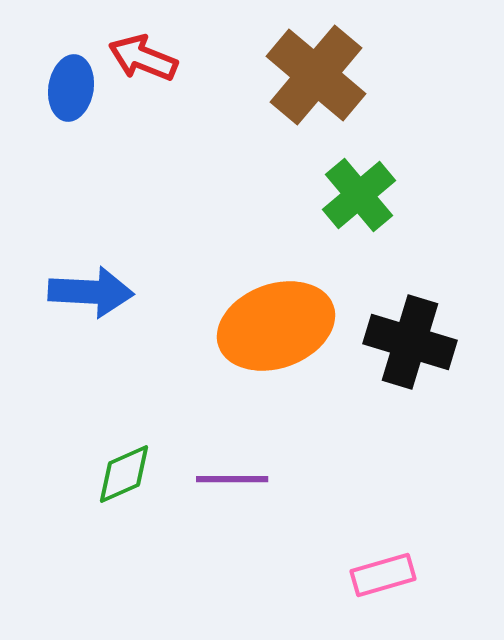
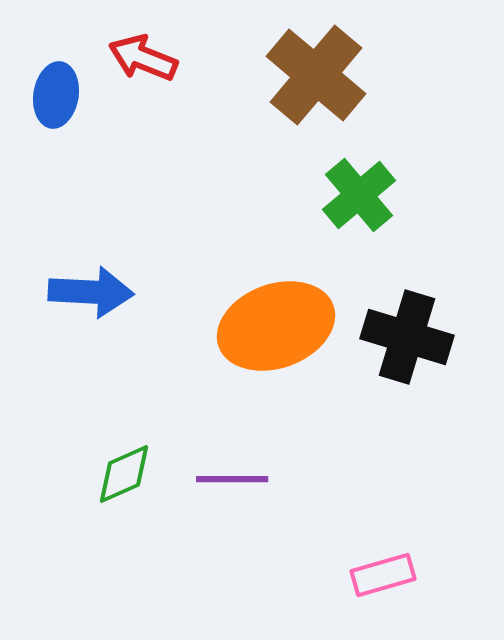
blue ellipse: moved 15 px left, 7 px down
black cross: moved 3 px left, 5 px up
